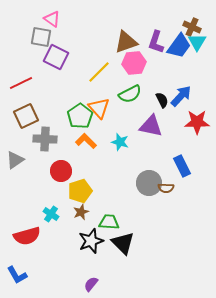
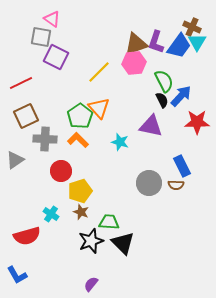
brown triangle: moved 10 px right, 2 px down
green semicircle: moved 34 px right, 13 px up; rotated 90 degrees counterclockwise
orange L-shape: moved 8 px left, 1 px up
brown semicircle: moved 10 px right, 3 px up
brown star: rotated 28 degrees counterclockwise
